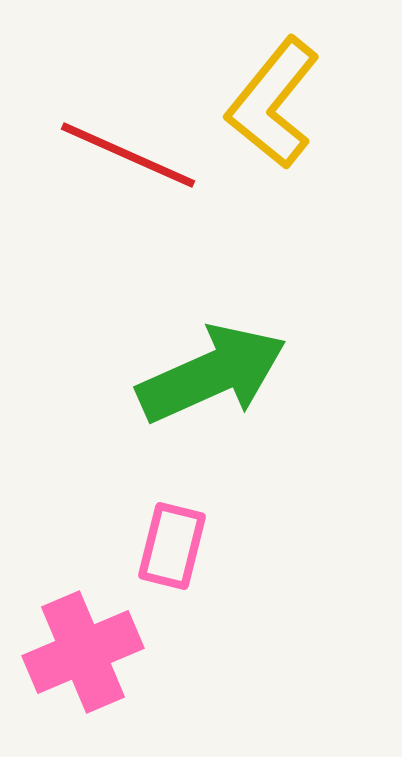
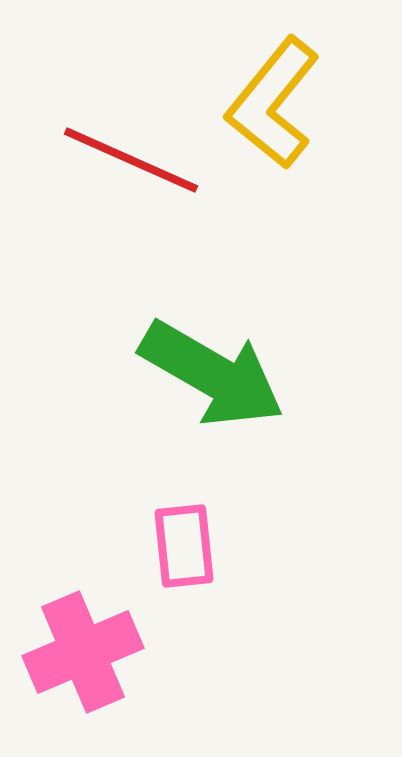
red line: moved 3 px right, 5 px down
green arrow: rotated 54 degrees clockwise
pink rectangle: moved 12 px right; rotated 20 degrees counterclockwise
